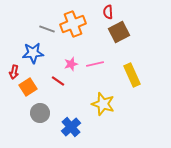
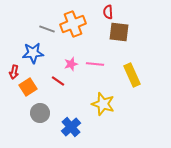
brown square: rotated 35 degrees clockwise
pink line: rotated 18 degrees clockwise
